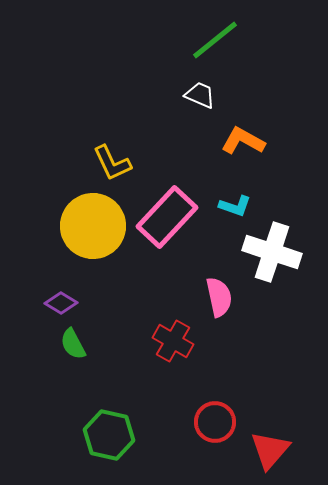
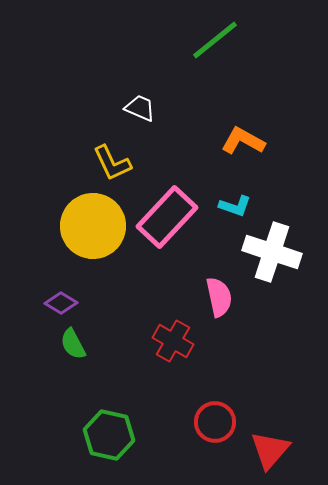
white trapezoid: moved 60 px left, 13 px down
